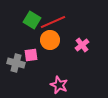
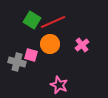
orange circle: moved 4 px down
pink square: rotated 24 degrees clockwise
gray cross: moved 1 px right, 1 px up
